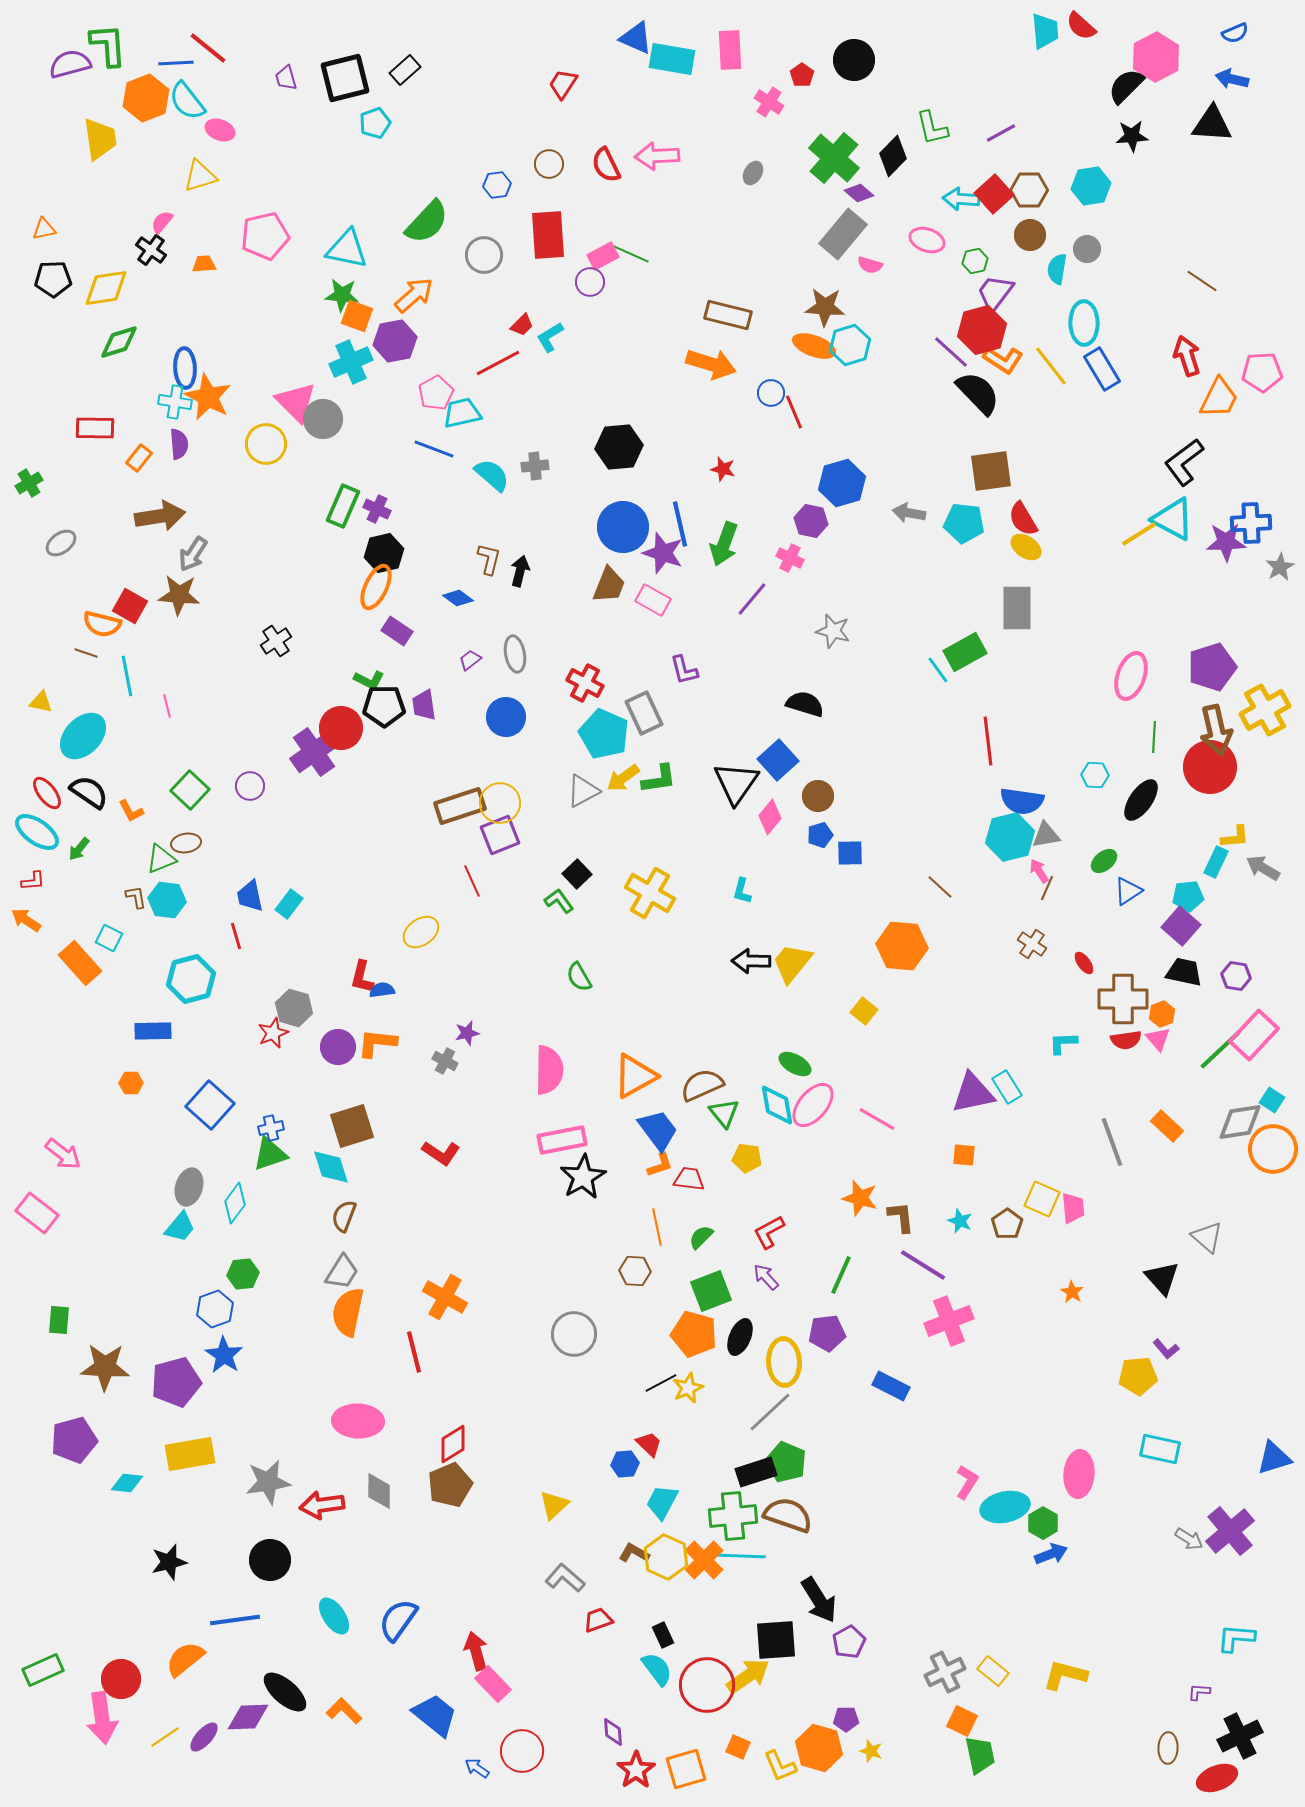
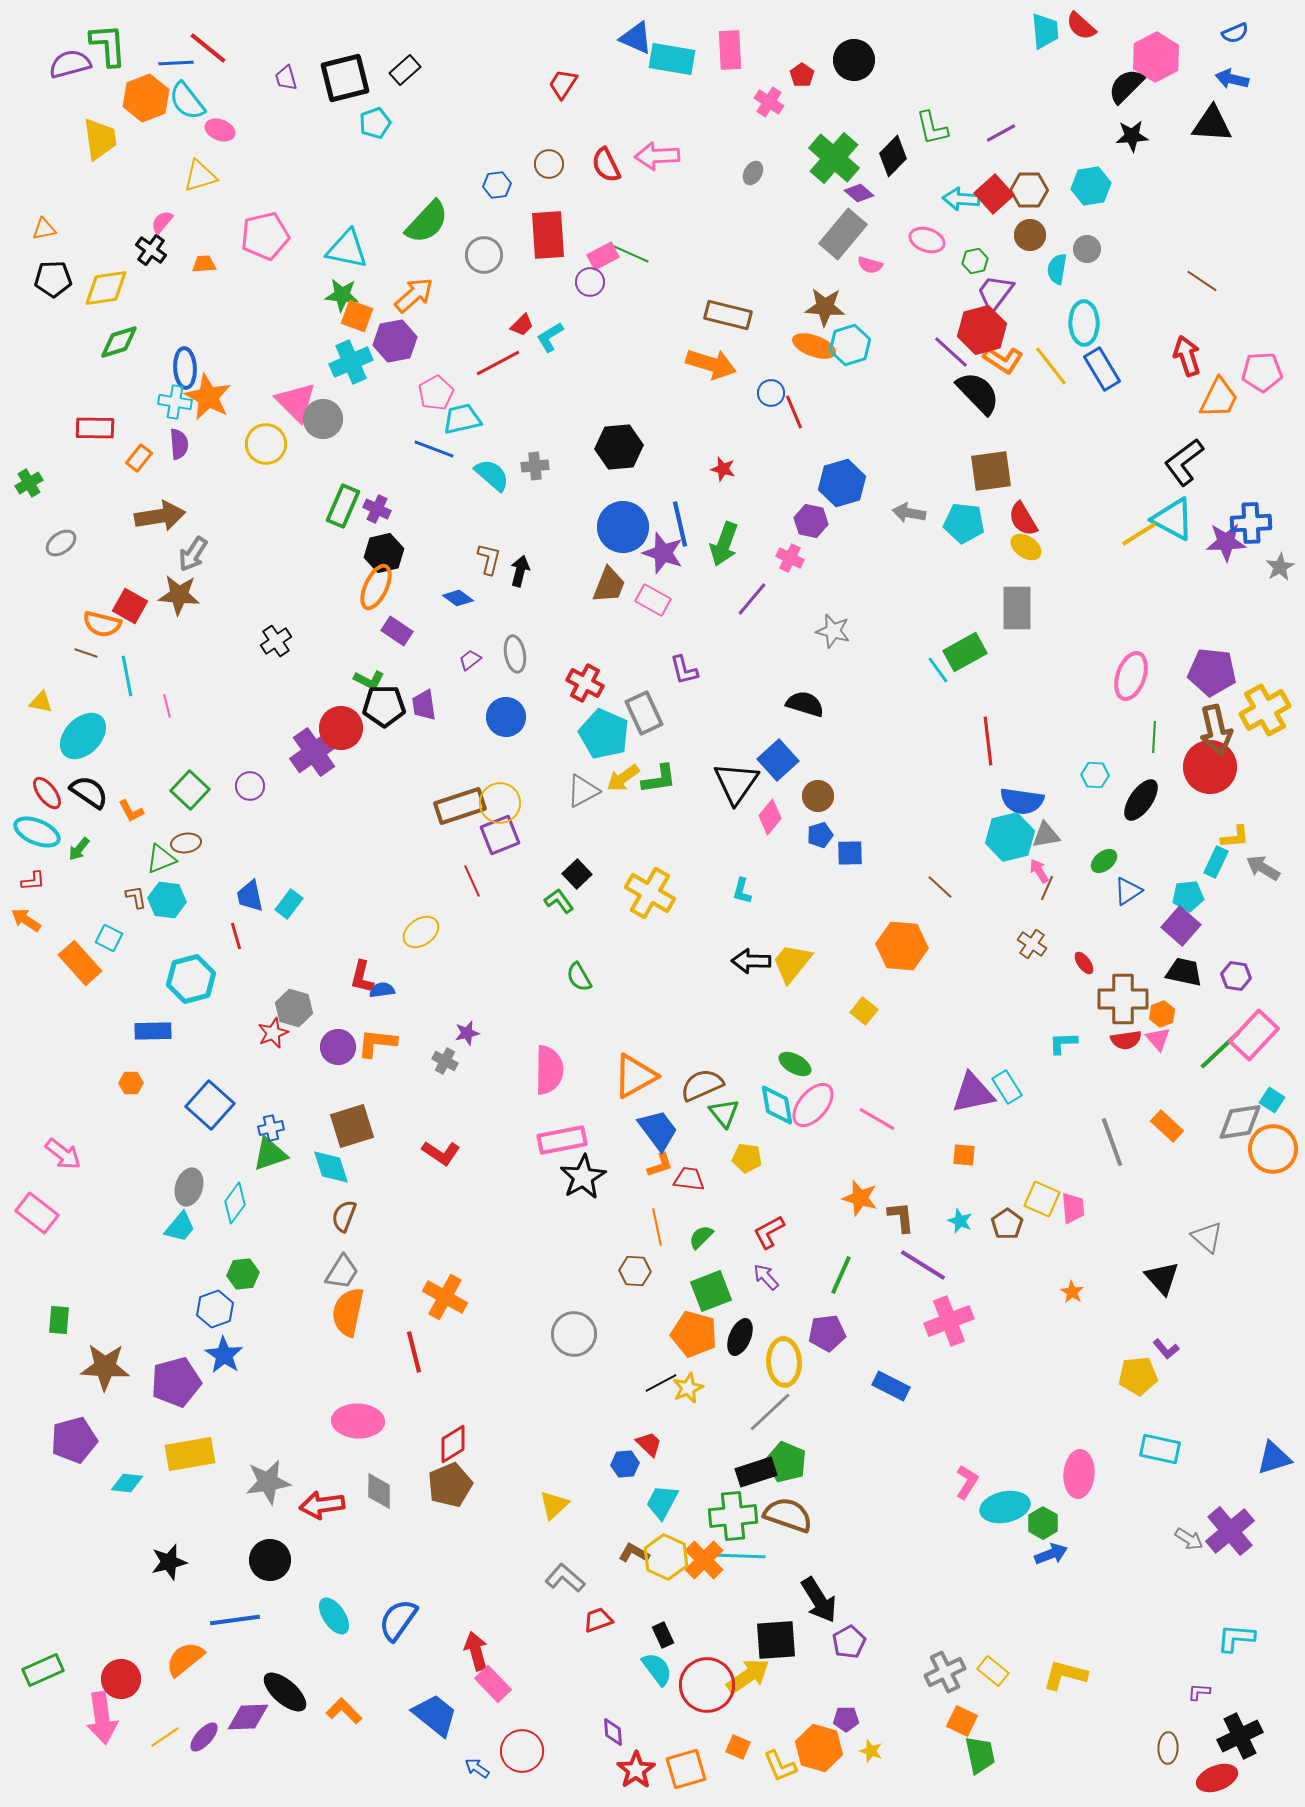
cyan trapezoid at (462, 413): moved 6 px down
purple pentagon at (1212, 667): moved 5 px down; rotated 24 degrees clockwise
cyan ellipse at (37, 832): rotated 12 degrees counterclockwise
